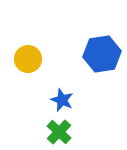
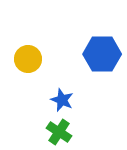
blue hexagon: rotated 9 degrees clockwise
green cross: rotated 10 degrees counterclockwise
